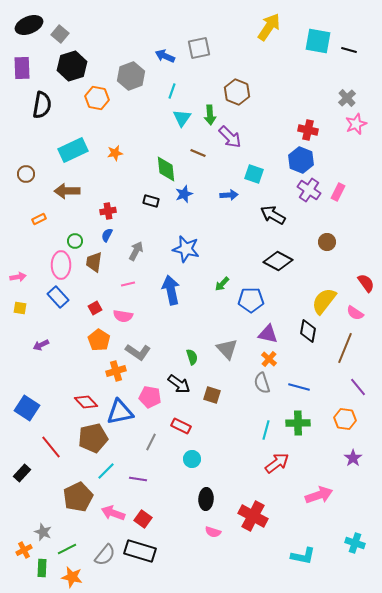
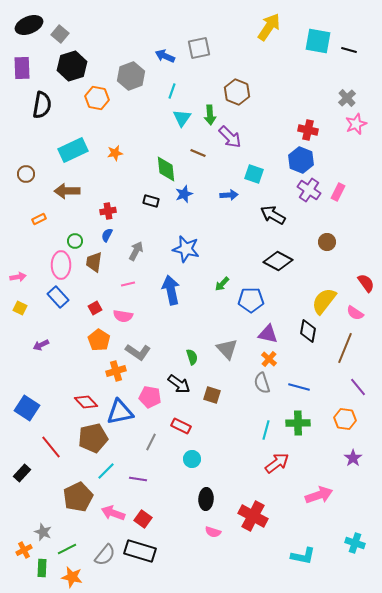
yellow square at (20, 308): rotated 16 degrees clockwise
